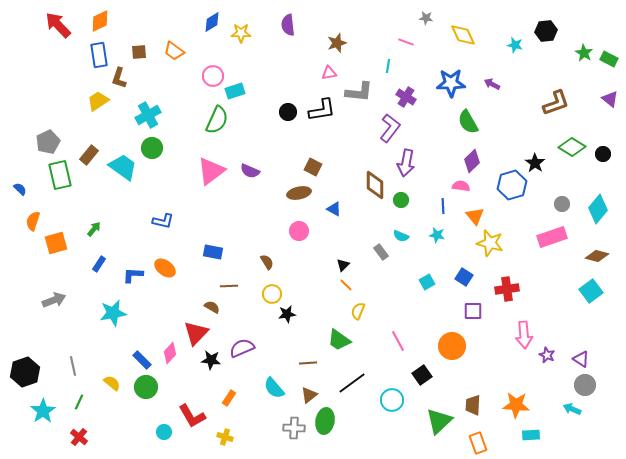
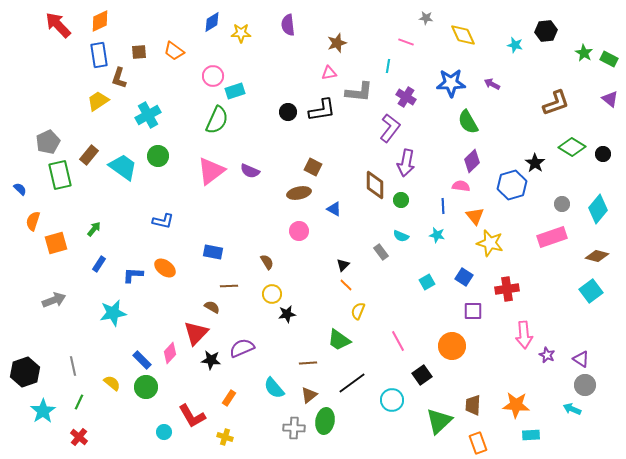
green circle at (152, 148): moved 6 px right, 8 px down
